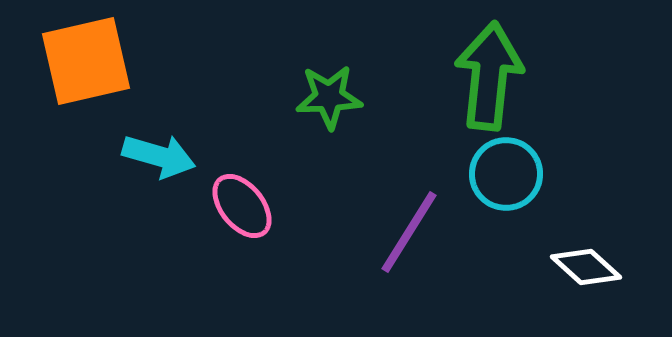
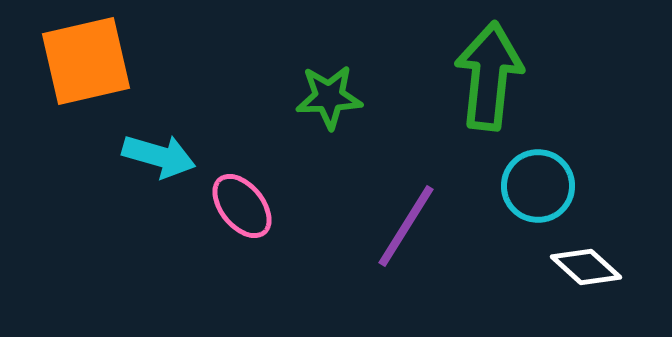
cyan circle: moved 32 px right, 12 px down
purple line: moved 3 px left, 6 px up
